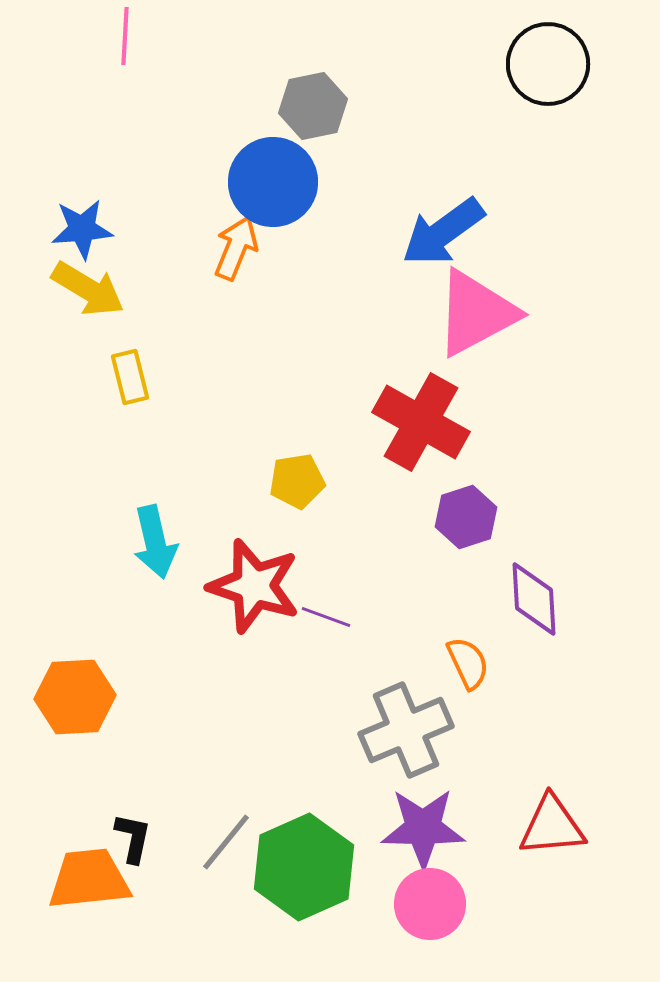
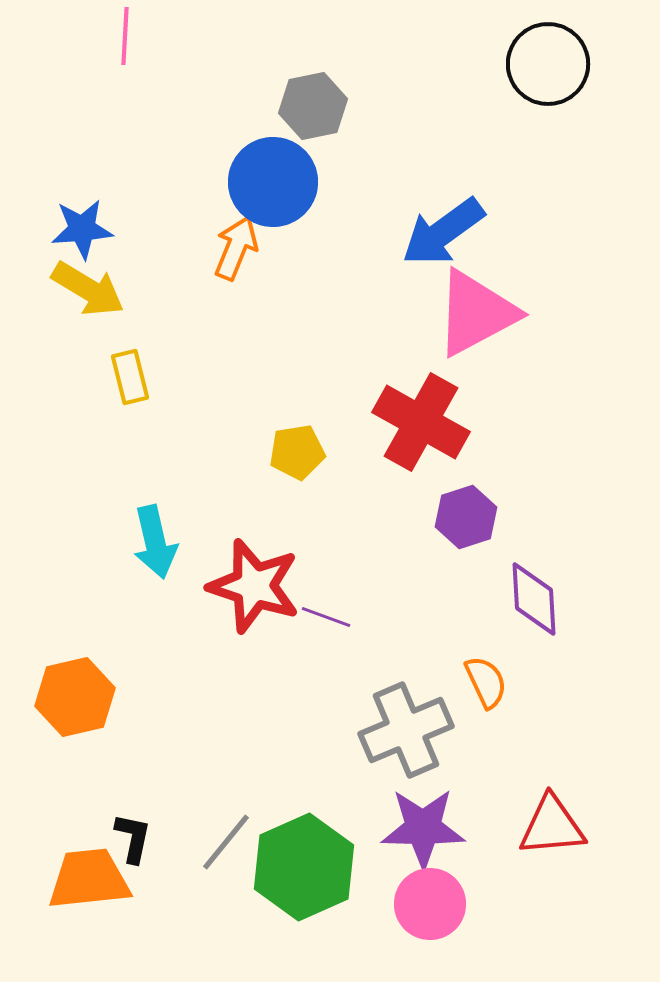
yellow pentagon: moved 29 px up
orange semicircle: moved 18 px right, 19 px down
orange hexagon: rotated 10 degrees counterclockwise
